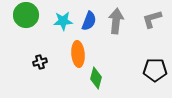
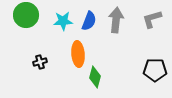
gray arrow: moved 1 px up
green diamond: moved 1 px left, 1 px up
